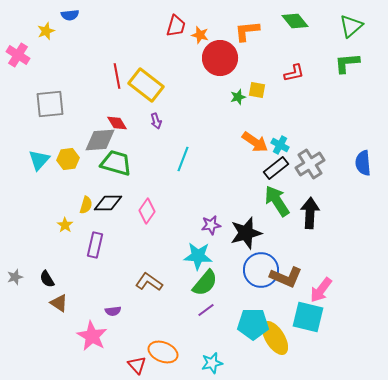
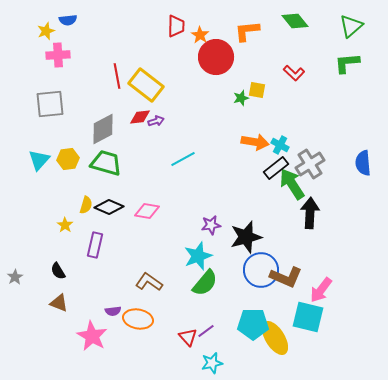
blue semicircle at (70, 15): moved 2 px left, 5 px down
red trapezoid at (176, 26): rotated 15 degrees counterclockwise
orange star at (200, 35): rotated 18 degrees clockwise
pink cross at (18, 55): moved 40 px right; rotated 35 degrees counterclockwise
red circle at (220, 58): moved 4 px left, 1 px up
red L-shape at (294, 73): rotated 55 degrees clockwise
green star at (238, 97): moved 3 px right, 1 px down
purple arrow at (156, 121): rotated 91 degrees counterclockwise
red diamond at (117, 123): moved 23 px right, 6 px up; rotated 65 degrees counterclockwise
gray diamond at (100, 140): moved 3 px right, 11 px up; rotated 24 degrees counterclockwise
orange arrow at (255, 142): rotated 24 degrees counterclockwise
cyan line at (183, 159): rotated 40 degrees clockwise
green trapezoid at (116, 163): moved 10 px left
green arrow at (277, 201): moved 15 px right, 17 px up
black diamond at (108, 203): moved 1 px right, 4 px down; rotated 24 degrees clockwise
pink diamond at (147, 211): rotated 65 degrees clockwise
black star at (246, 233): moved 4 px down
cyan star at (198, 256): rotated 24 degrees counterclockwise
gray star at (15, 277): rotated 14 degrees counterclockwise
black semicircle at (47, 279): moved 11 px right, 8 px up
brown triangle at (59, 303): rotated 12 degrees counterclockwise
purple line at (206, 310): moved 21 px down
orange ellipse at (163, 352): moved 25 px left, 33 px up; rotated 12 degrees counterclockwise
red triangle at (137, 365): moved 51 px right, 28 px up
